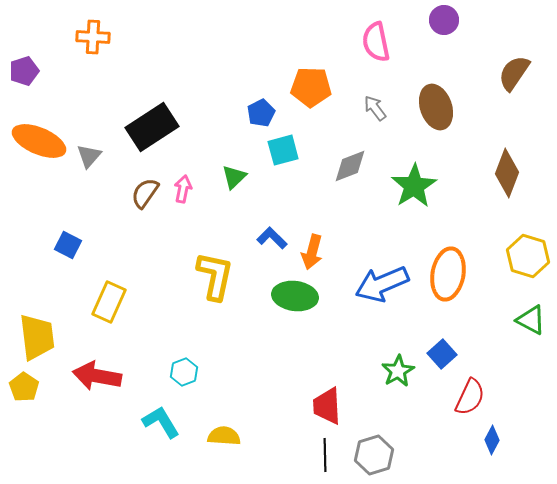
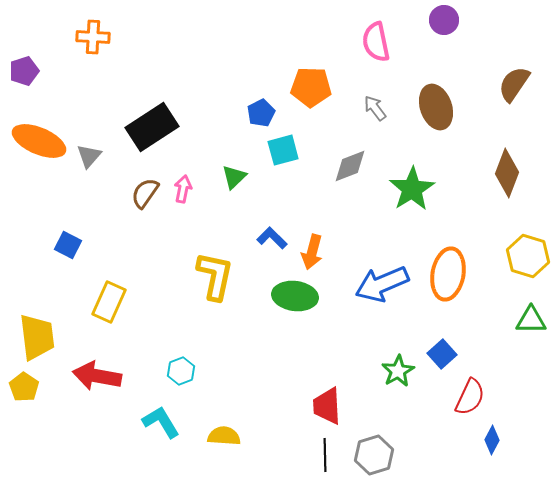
brown semicircle at (514, 73): moved 11 px down
green star at (414, 186): moved 2 px left, 3 px down
green triangle at (531, 320): rotated 28 degrees counterclockwise
cyan hexagon at (184, 372): moved 3 px left, 1 px up
